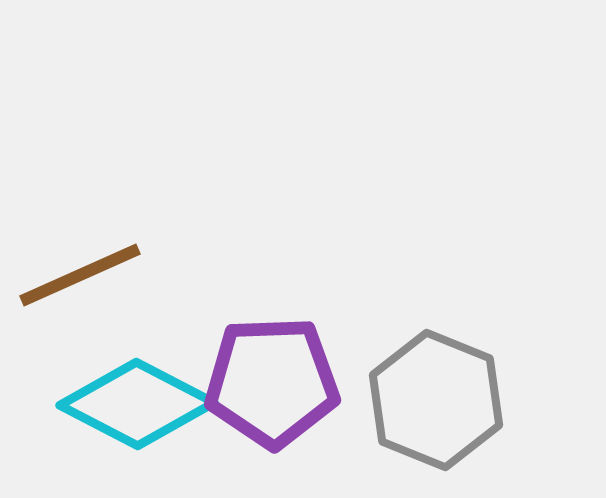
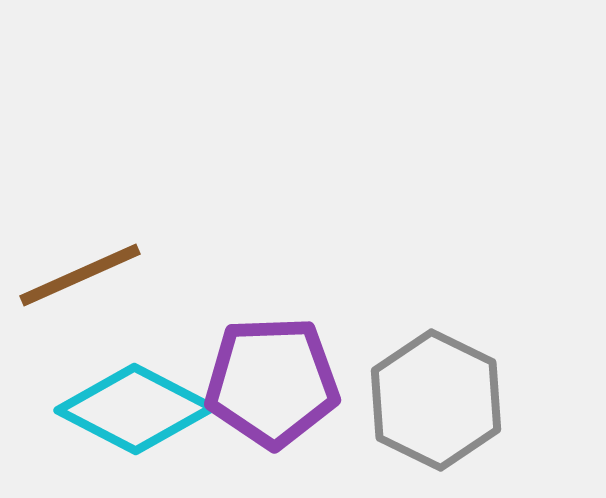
gray hexagon: rotated 4 degrees clockwise
cyan diamond: moved 2 px left, 5 px down
